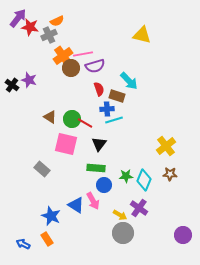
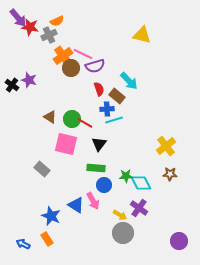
purple arrow: rotated 102 degrees clockwise
pink line: rotated 36 degrees clockwise
brown rectangle: rotated 21 degrees clockwise
cyan diamond: moved 3 px left, 3 px down; rotated 50 degrees counterclockwise
purple circle: moved 4 px left, 6 px down
